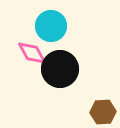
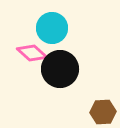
cyan circle: moved 1 px right, 2 px down
pink diamond: rotated 20 degrees counterclockwise
